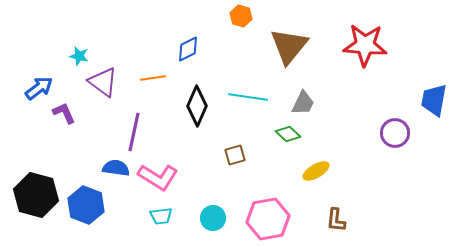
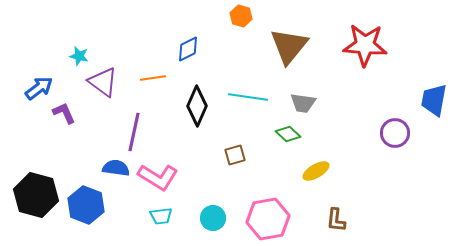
gray trapezoid: rotated 72 degrees clockwise
